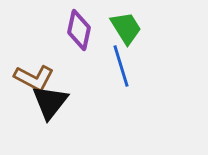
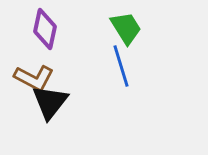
purple diamond: moved 34 px left, 1 px up
